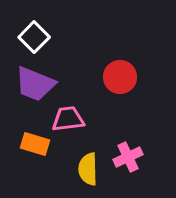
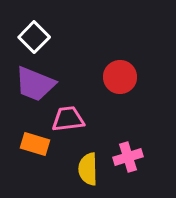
pink cross: rotated 8 degrees clockwise
